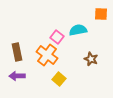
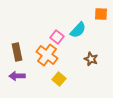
cyan semicircle: rotated 144 degrees clockwise
